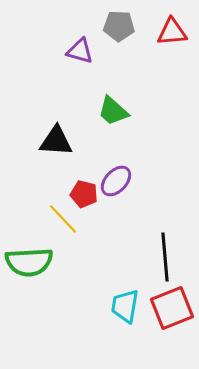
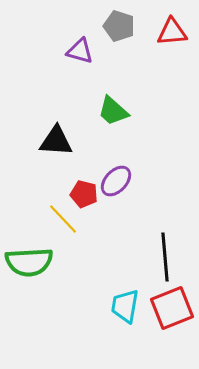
gray pentagon: rotated 16 degrees clockwise
